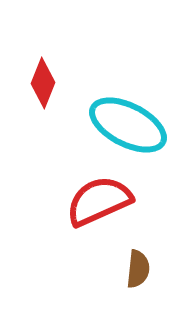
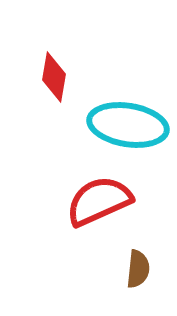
red diamond: moved 11 px right, 6 px up; rotated 12 degrees counterclockwise
cyan ellipse: rotated 18 degrees counterclockwise
